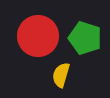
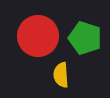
yellow semicircle: rotated 20 degrees counterclockwise
